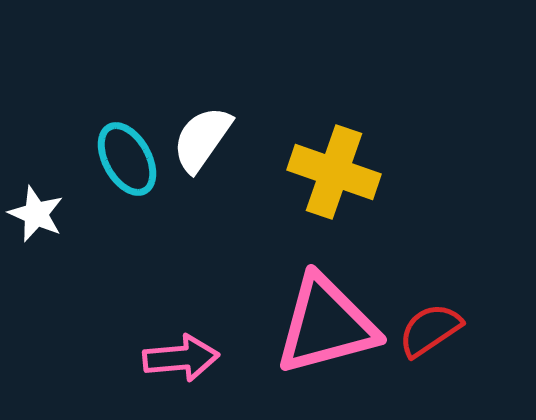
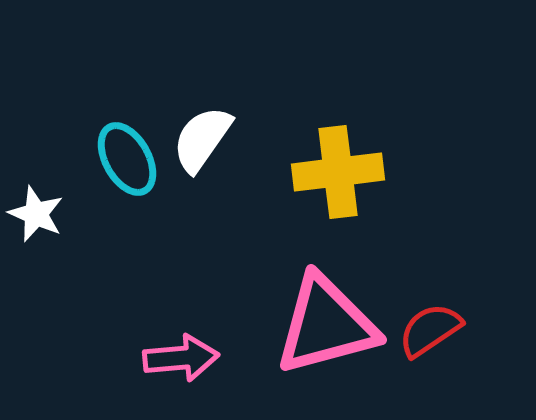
yellow cross: moved 4 px right; rotated 26 degrees counterclockwise
